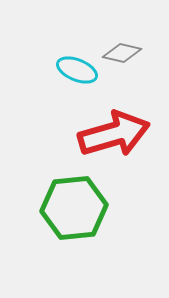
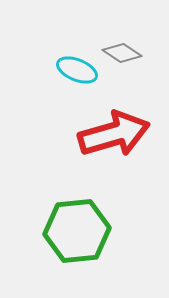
gray diamond: rotated 21 degrees clockwise
green hexagon: moved 3 px right, 23 px down
